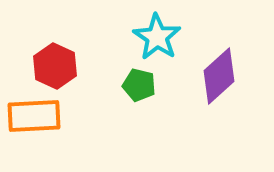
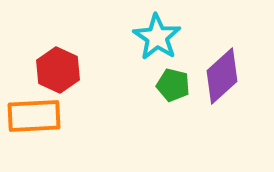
red hexagon: moved 3 px right, 4 px down
purple diamond: moved 3 px right
green pentagon: moved 34 px right
